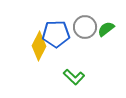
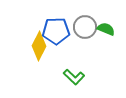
green semicircle: rotated 60 degrees clockwise
blue pentagon: moved 3 px up
